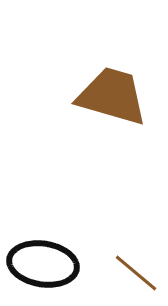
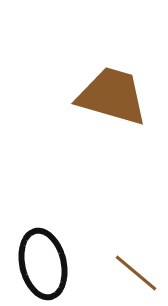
black ellipse: rotated 68 degrees clockwise
